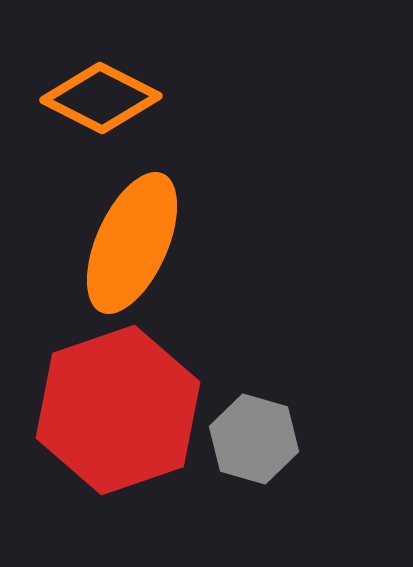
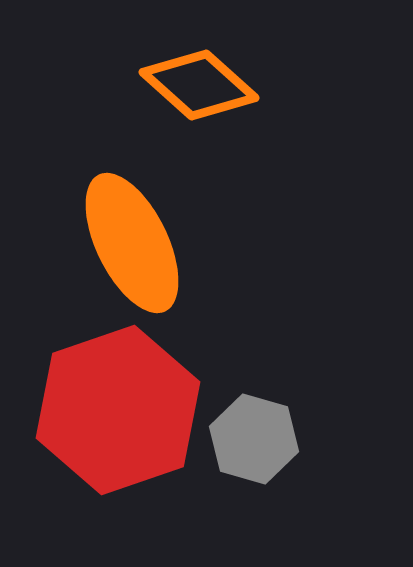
orange diamond: moved 98 px right, 13 px up; rotated 15 degrees clockwise
orange ellipse: rotated 50 degrees counterclockwise
